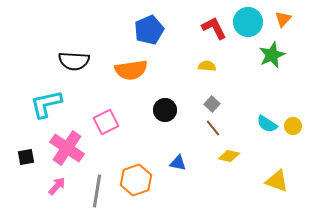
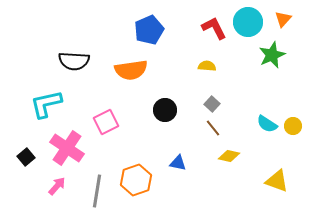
black square: rotated 30 degrees counterclockwise
